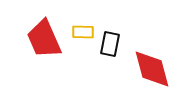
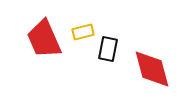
yellow rectangle: rotated 15 degrees counterclockwise
black rectangle: moved 2 px left, 5 px down
